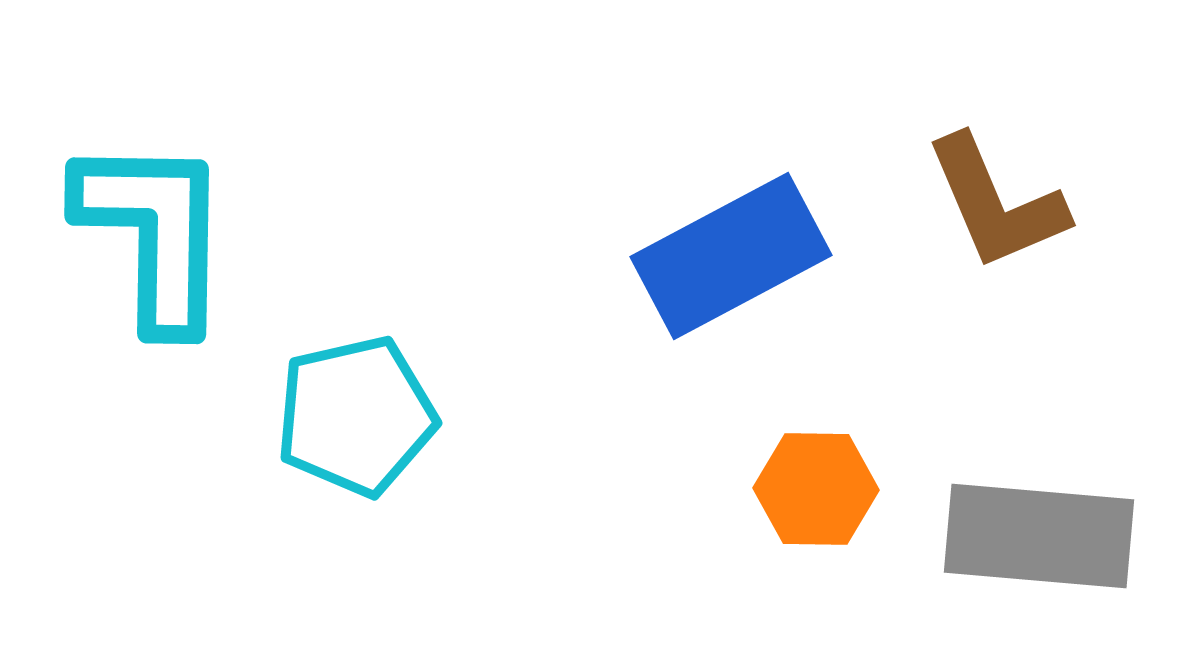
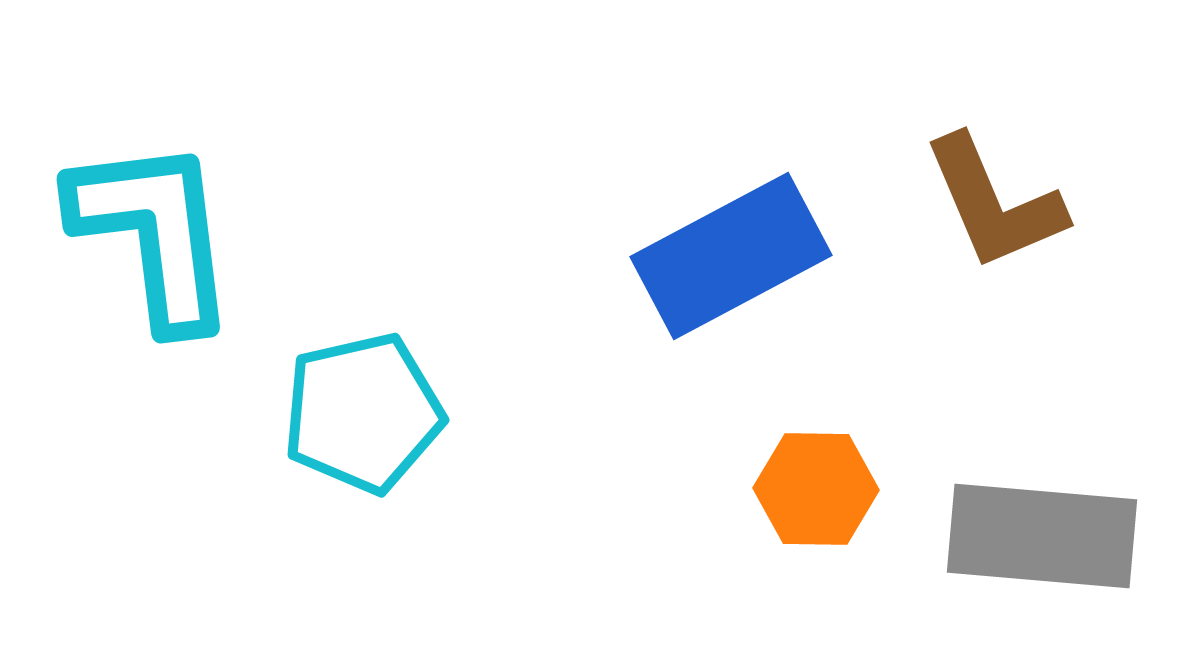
brown L-shape: moved 2 px left
cyan L-shape: rotated 8 degrees counterclockwise
cyan pentagon: moved 7 px right, 3 px up
gray rectangle: moved 3 px right
